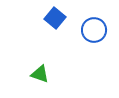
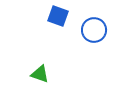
blue square: moved 3 px right, 2 px up; rotated 20 degrees counterclockwise
